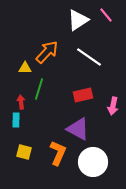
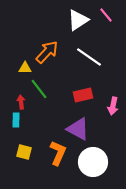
green line: rotated 55 degrees counterclockwise
